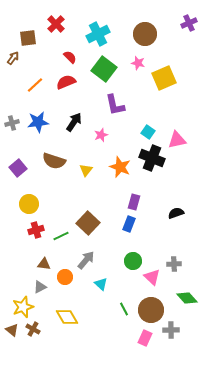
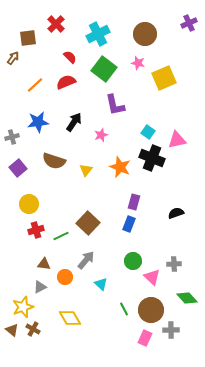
gray cross at (12, 123): moved 14 px down
yellow diamond at (67, 317): moved 3 px right, 1 px down
